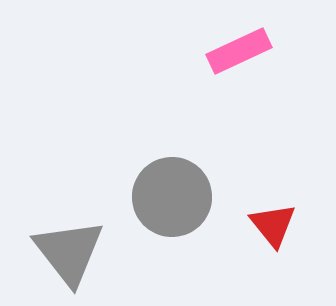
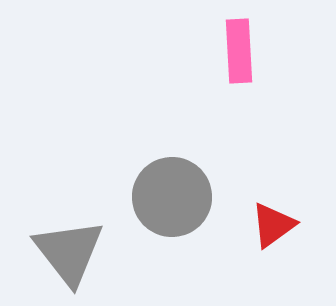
pink rectangle: rotated 68 degrees counterclockwise
red triangle: rotated 33 degrees clockwise
